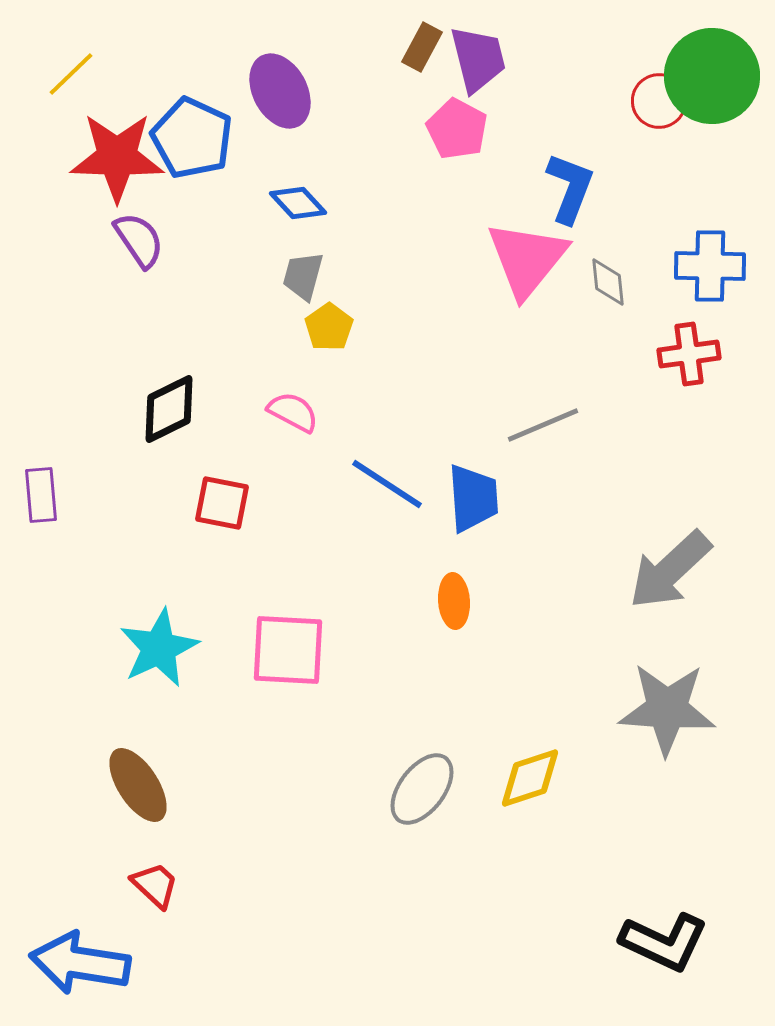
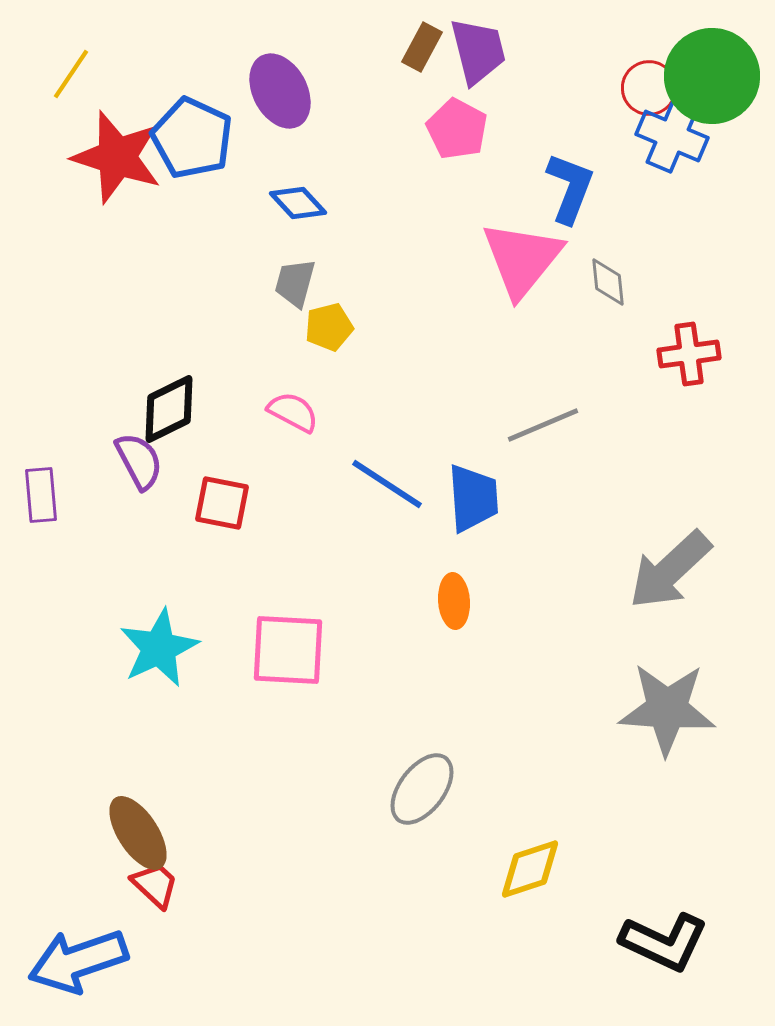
purple trapezoid: moved 8 px up
yellow line: rotated 12 degrees counterclockwise
red circle: moved 10 px left, 13 px up
red star: rotated 16 degrees clockwise
purple semicircle: moved 221 px down; rotated 6 degrees clockwise
pink triangle: moved 5 px left
blue cross: moved 38 px left, 130 px up; rotated 22 degrees clockwise
gray trapezoid: moved 8 px left, 7 px down
yellow pentagon: rotated 21 degrees clockwise
yellow diamond: moved 91 px down
brown ellipse: moved 48 px down
blue arrow: moved 2 px left, 2 px up; rotated 28 degrees counterclockwise
